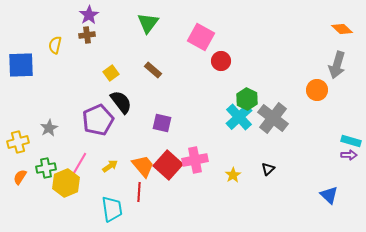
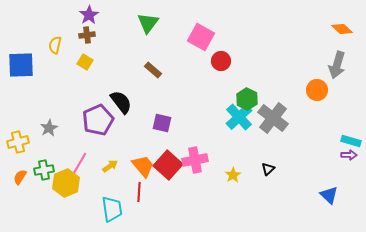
yellow square: moved 26 px left, 11 px up; rotated 21 degrees counterclockwise
green cross: moved 2 px left, 2 px down
